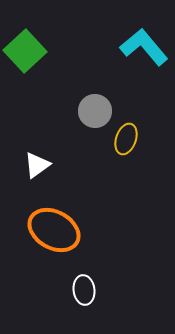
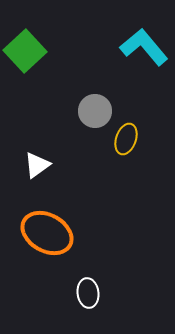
orange ellipse: moved 7 px left, 3 px down
white ellipse: moved 4 px right, 3 px down
